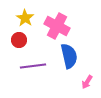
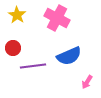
yellow star: moved 8 px left, 3 px up
pink cross: moved 8 px up
red circle: moved 6 px left, 8 px down
blue semicircle: rotated 80 degrees clockwise
